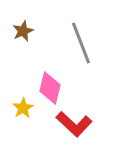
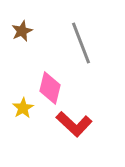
brown star: moved 1 px left
